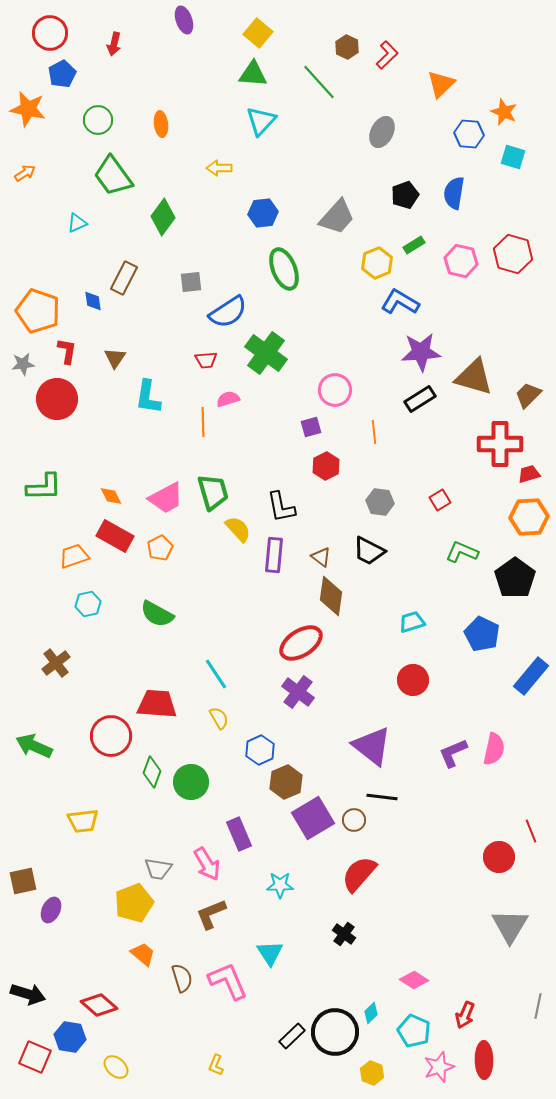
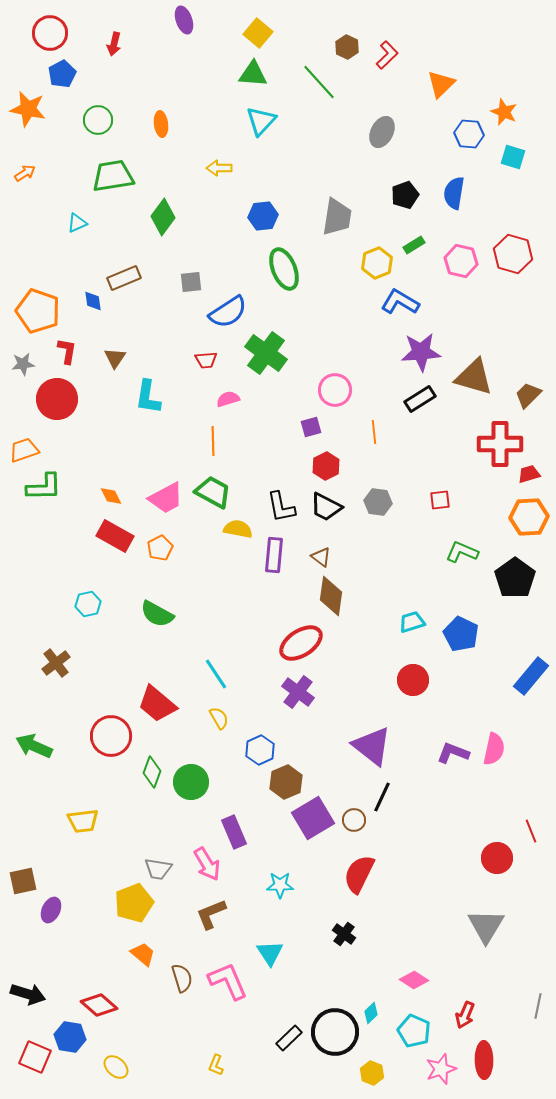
green trapezoid at (113, 176): rotated 117 degrees clockwise
blue hexagon at (263, 213): moved 3 px down
gray trapezoid at (337, 217): rotated 33 degrees counterclockwise
brown rectangle at (124, 278): rotated 40 degrees clockwise
orange line at (203, 422): moved 10 px right, 19 px down
green trapezoid at (213, 492): rotated 45 degrees counterclockwise
red square at (440, 500): rotated 25 degrees clockwise
gray hexagon at (380, 502): moved 2 px left
yellow semicircle at (238, 529): rotated 36 degrees counterclockwise
black trapezoid at (369, 551): moved 43 px left, 44 px up
orange trapezoid at (74, 556): moved 50 px left, 106 px up
blue pentagon at (482, 634): moved 21 px left
red trapezoid at (157, 704): rotated 144 degrees counterclockwise
purple L-shape at (453, 753): rotated 44 degrees clockwise
black line at (382, 797): rotated 72 degrees counterclockwise
purple rectangle at (239, 834): moved 5 px left, 2 px up
red circle at (499, 857): moved 2 px left, 1 px down
red semicircle at (359, 874): rotated 15 degrees counterclockwise
gray triangle at (510, 926): moved 24 px left
black rectangle at (292, 1036): moved 3 px left, 2 px down
pink star at (439, 1067): moved 2 px right, 2 px down
